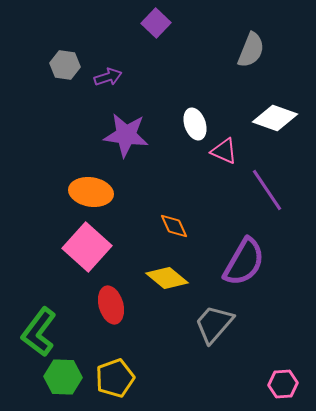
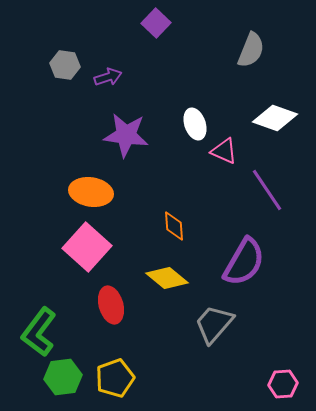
orange diamond: rotated 20 degrees clockwise
green hexagon: rotated 9 degrees counterclockwise
